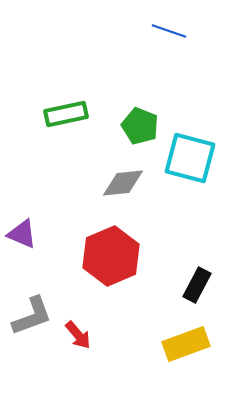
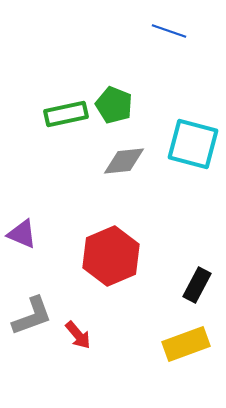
green pentagon: moved 26 px left, 21 px up
cyan square: moved 3 px right, 14 px up
gray diamond: moved 1 px right, 22 px up
